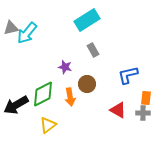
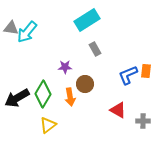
gray triangle: rotated 21 degrees clockwise
cyan arrow: moved 1 px up
gray rectangle: moved 2 px right, 1 px up
purple star: rotated 16 degrees counterclockwise
blue L-shape: rotated 10 degrees counterclockwise
brown circle: moved 2 px left
green diamond: rotated 32 degrees counterclockwise
orange rectangle: moved 27 px up
black arrow: moved 1 px right, 7 px up
gray cross: moved 8 px down
